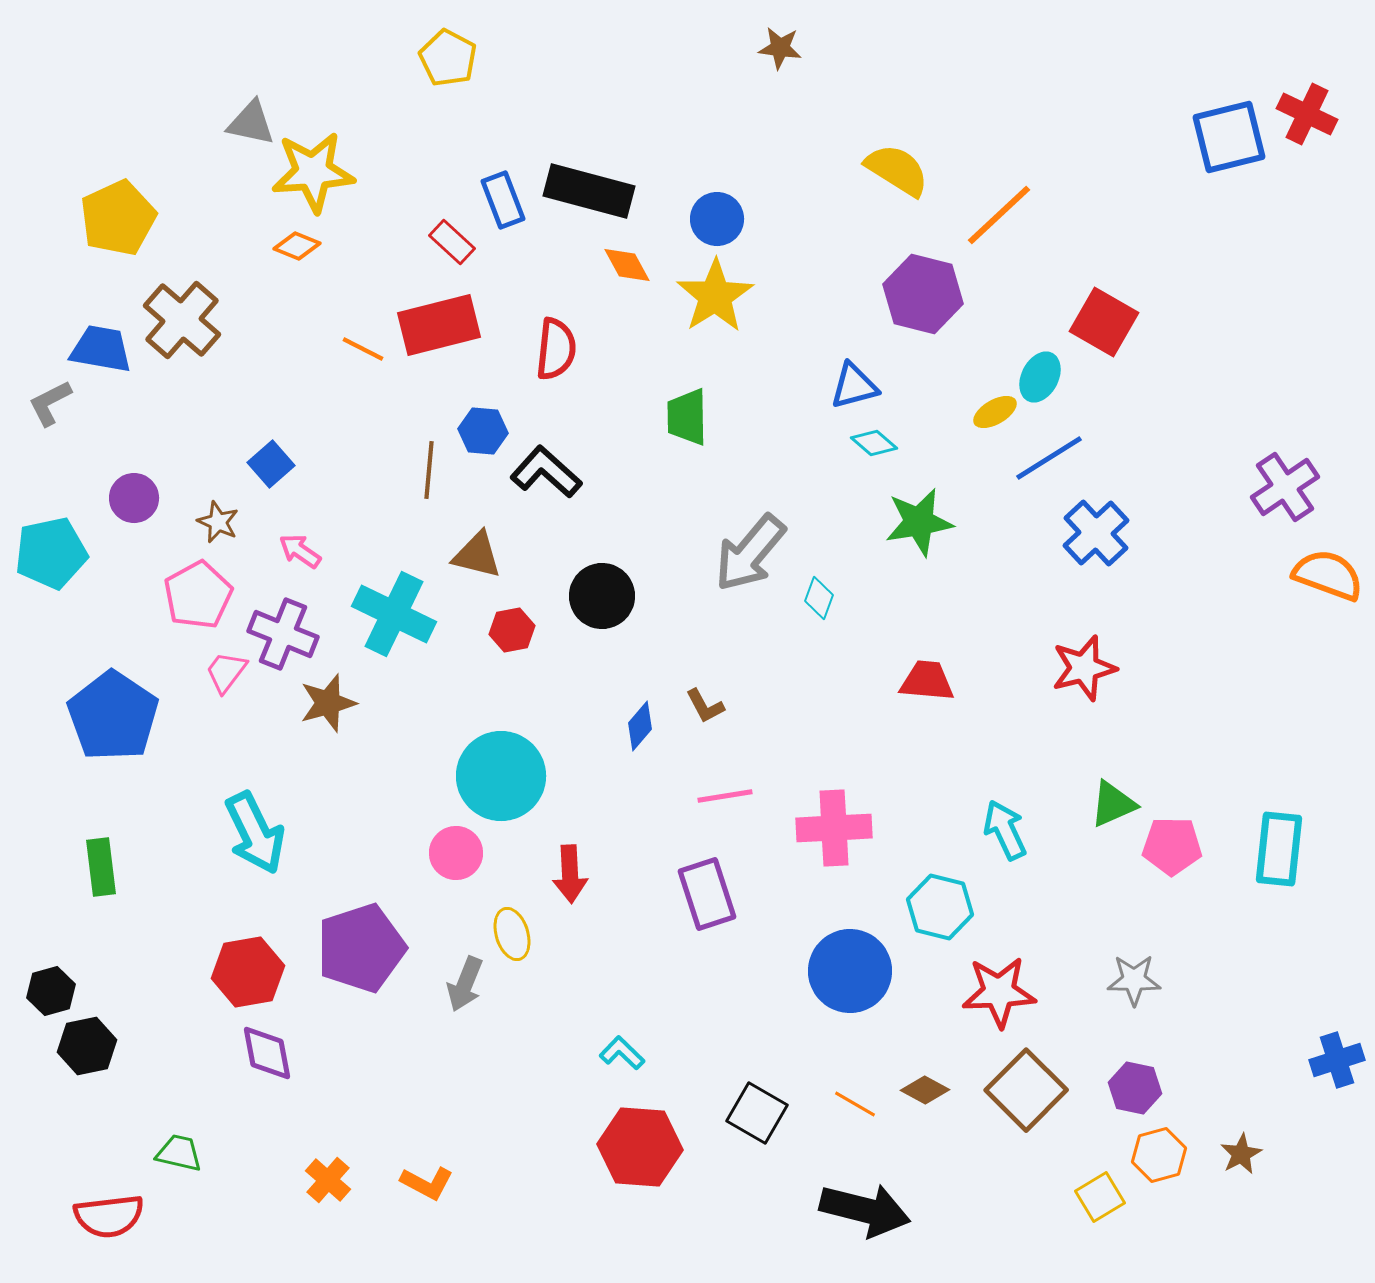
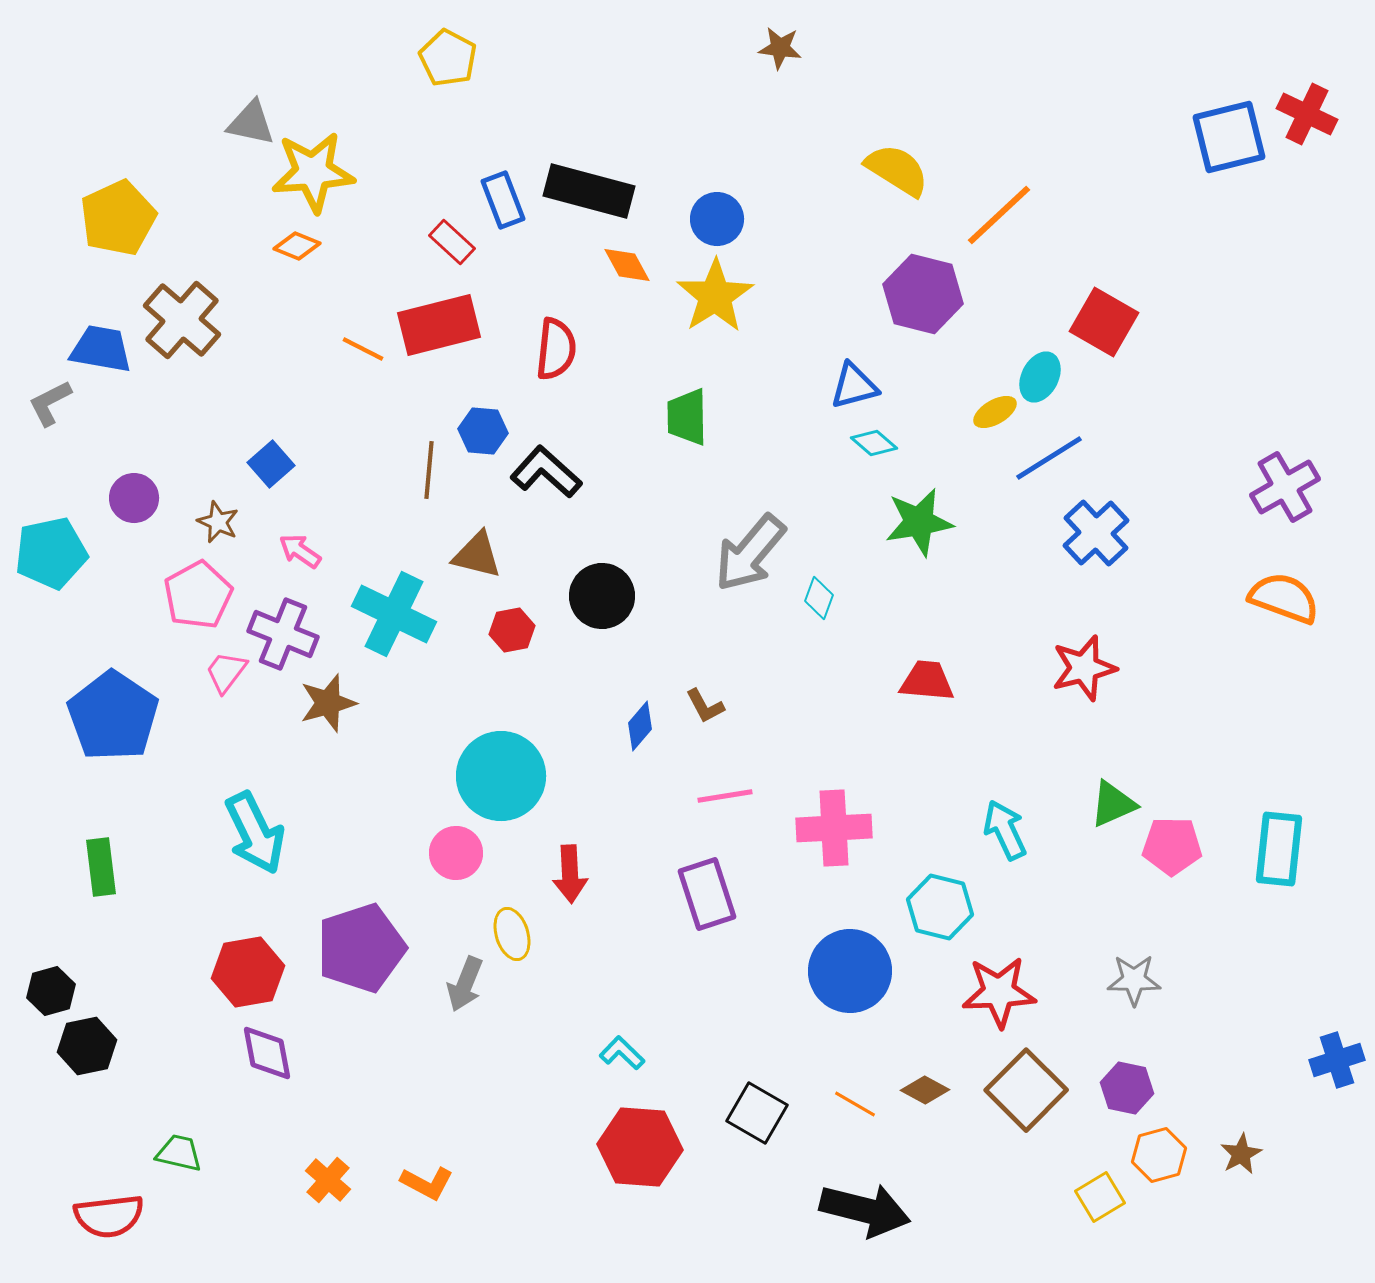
purple cross at (1285, 487): rotated 4 degrees clockwise
orange semicircle at (1328, 575): moved 44 px left, 23 px down
purple hexagon at (1135, 1088): moved 8 px left
